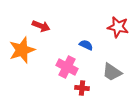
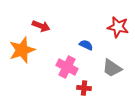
gray trapezoid: moved 4 px up
red cross: moved 2 px right
